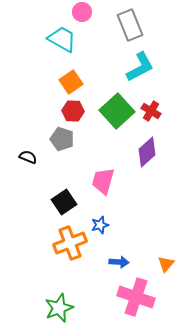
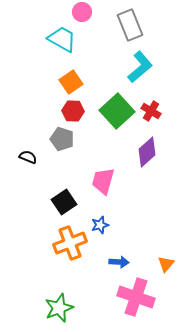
cyan L-shape: rotated 12 degrees counterclockwise
